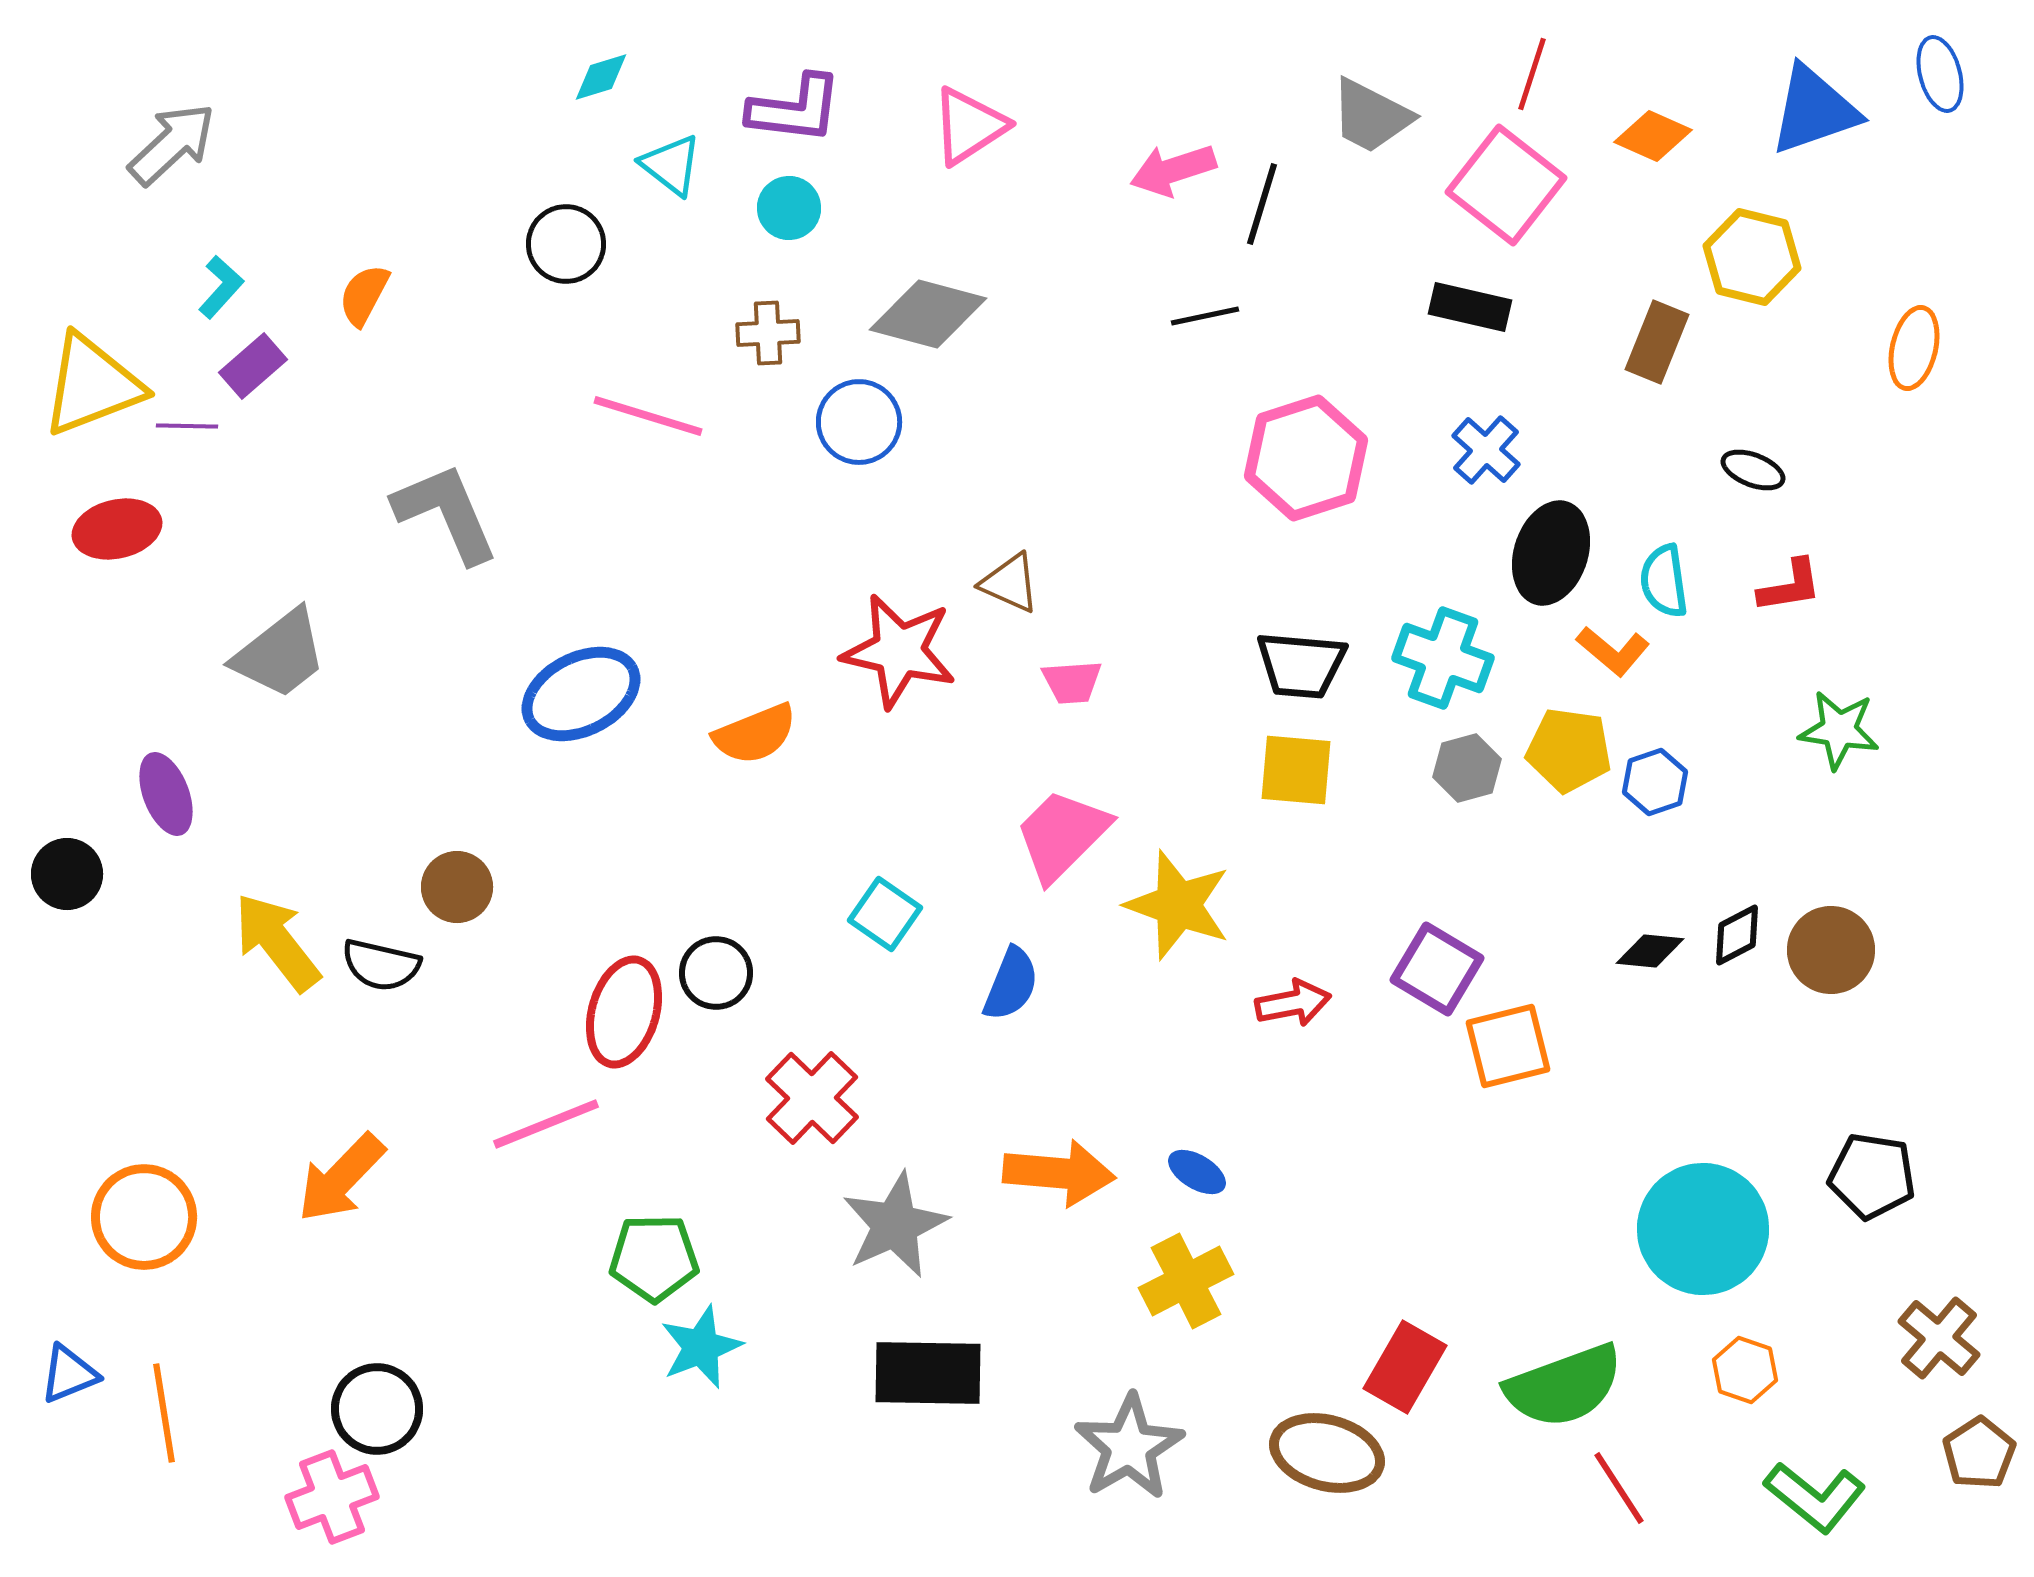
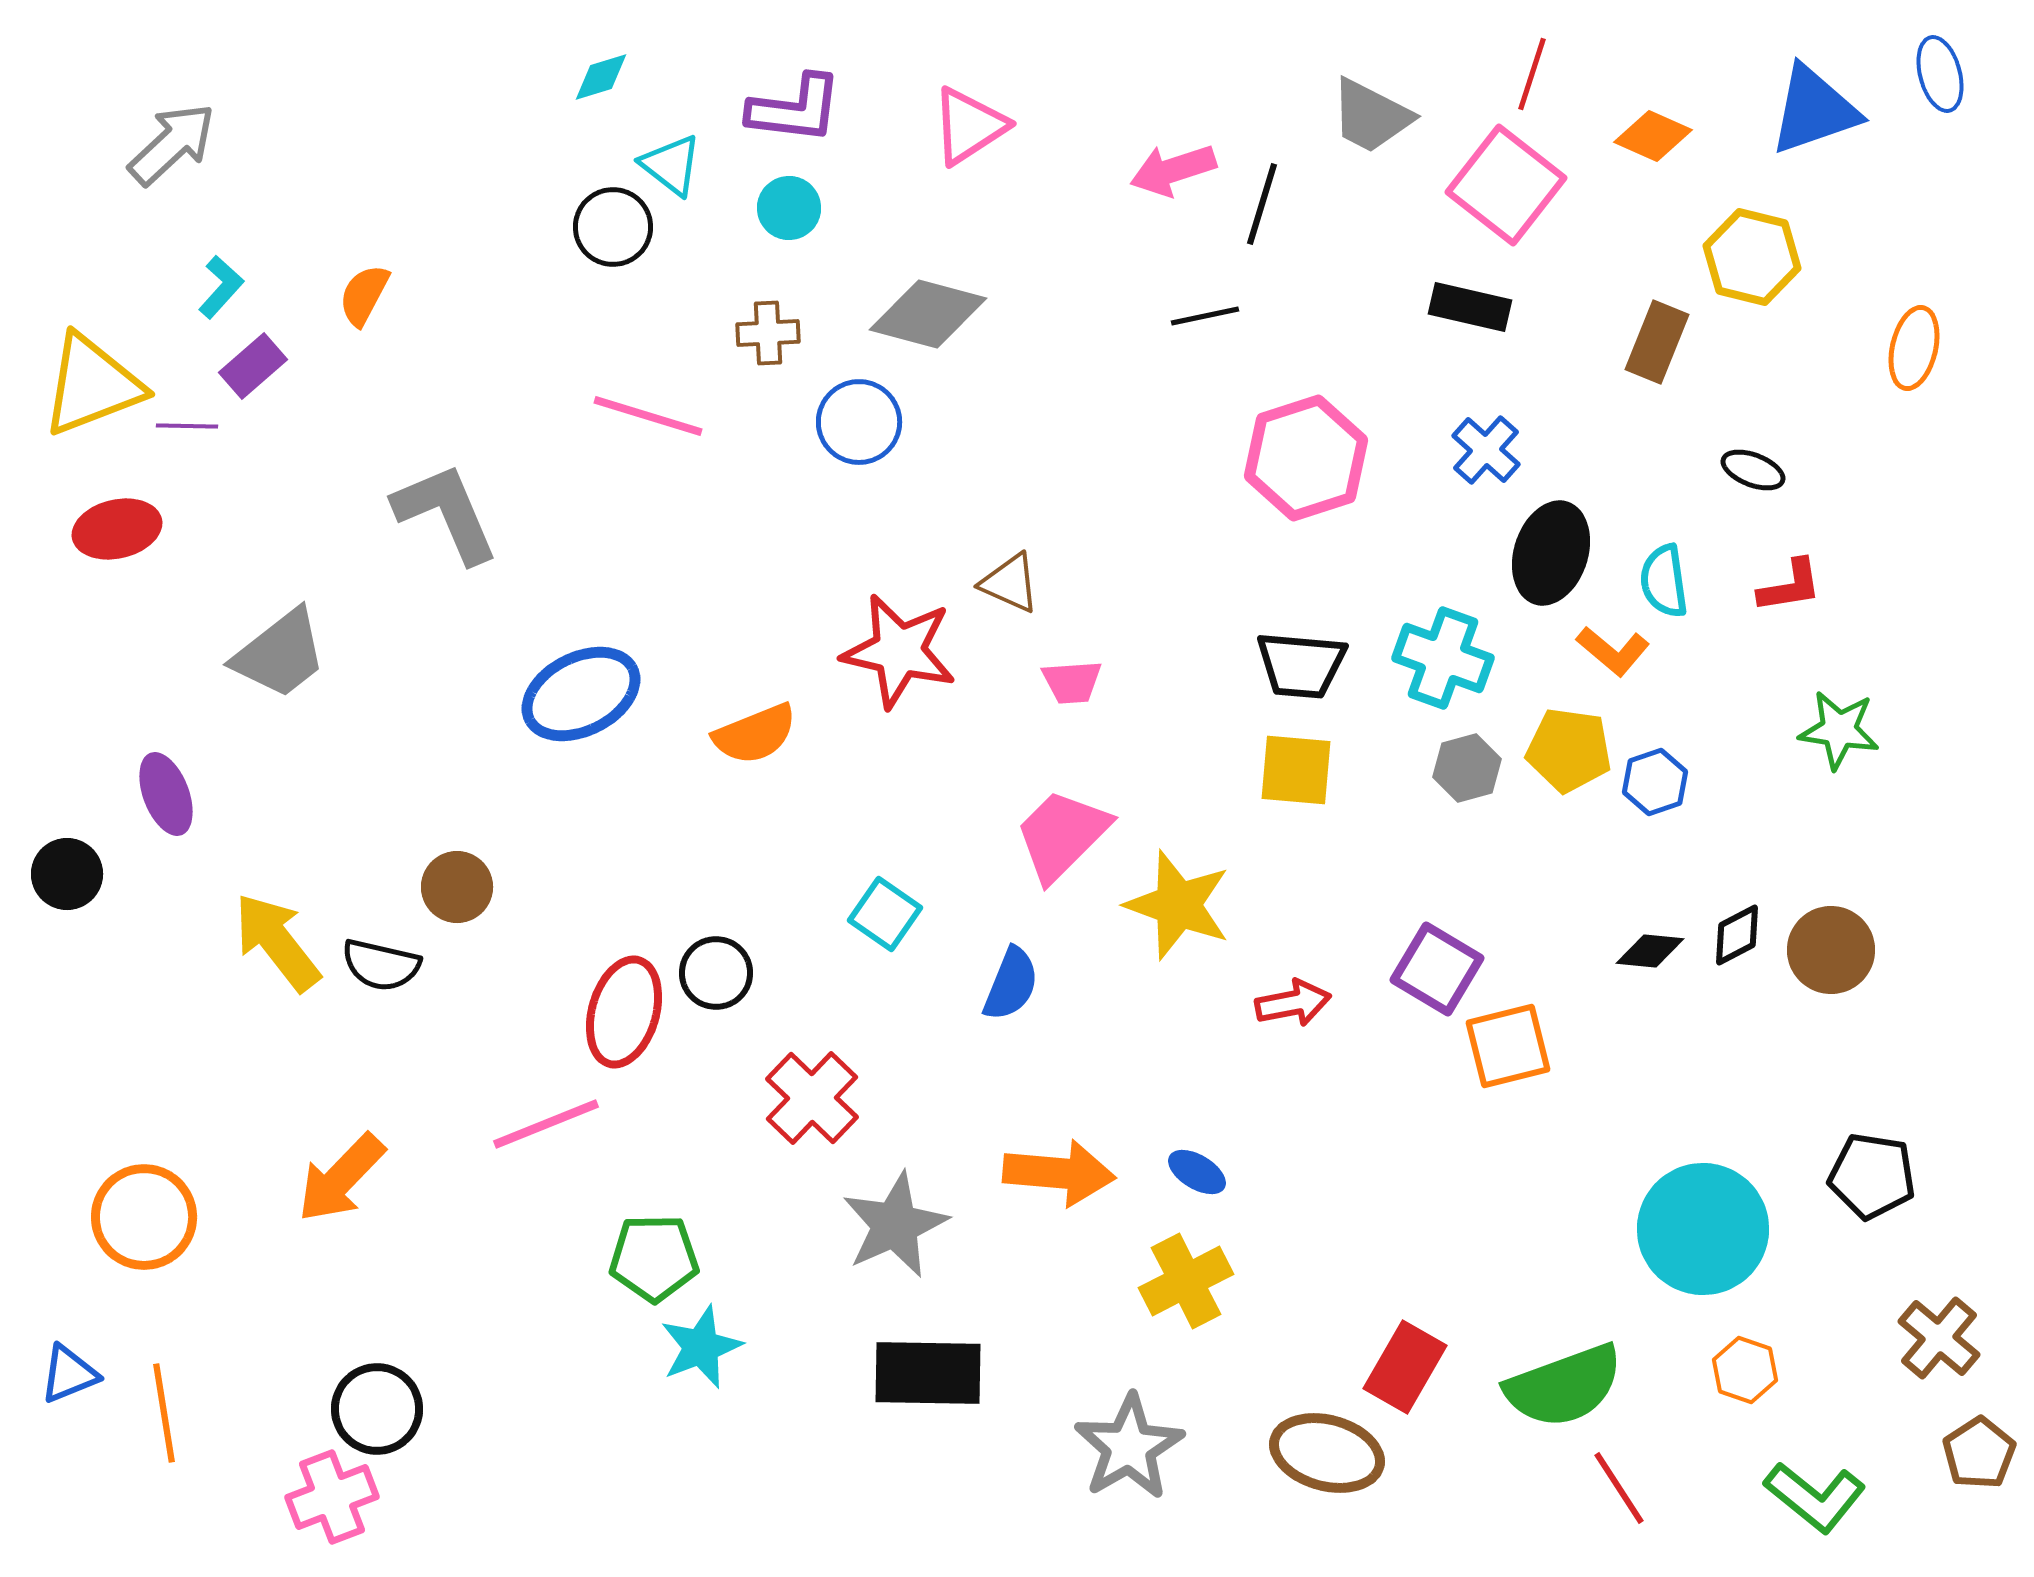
black circle at (566, 244): moved 47 px right, 17 px up
